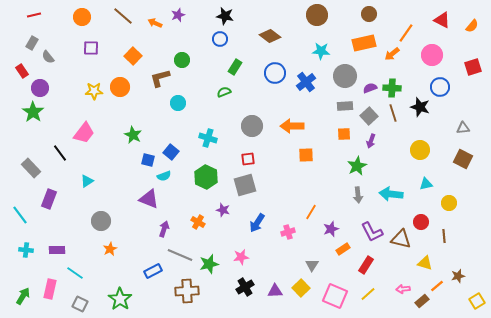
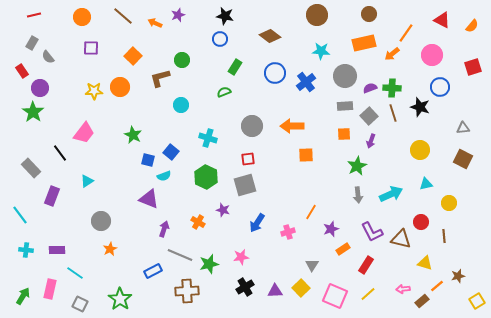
cyan circle at (178, 103): moved 3 px right, 2 px down
cyan arrow at (391, 194): rotated 150 degrees clockwise
purple rectangle at (49, 199): moved 3 px right, 3 px up
